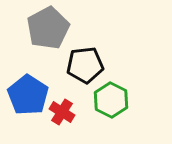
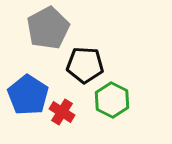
black pentagon: rotated 9 degrees clockwise
green hexagon: moved 1 px right
